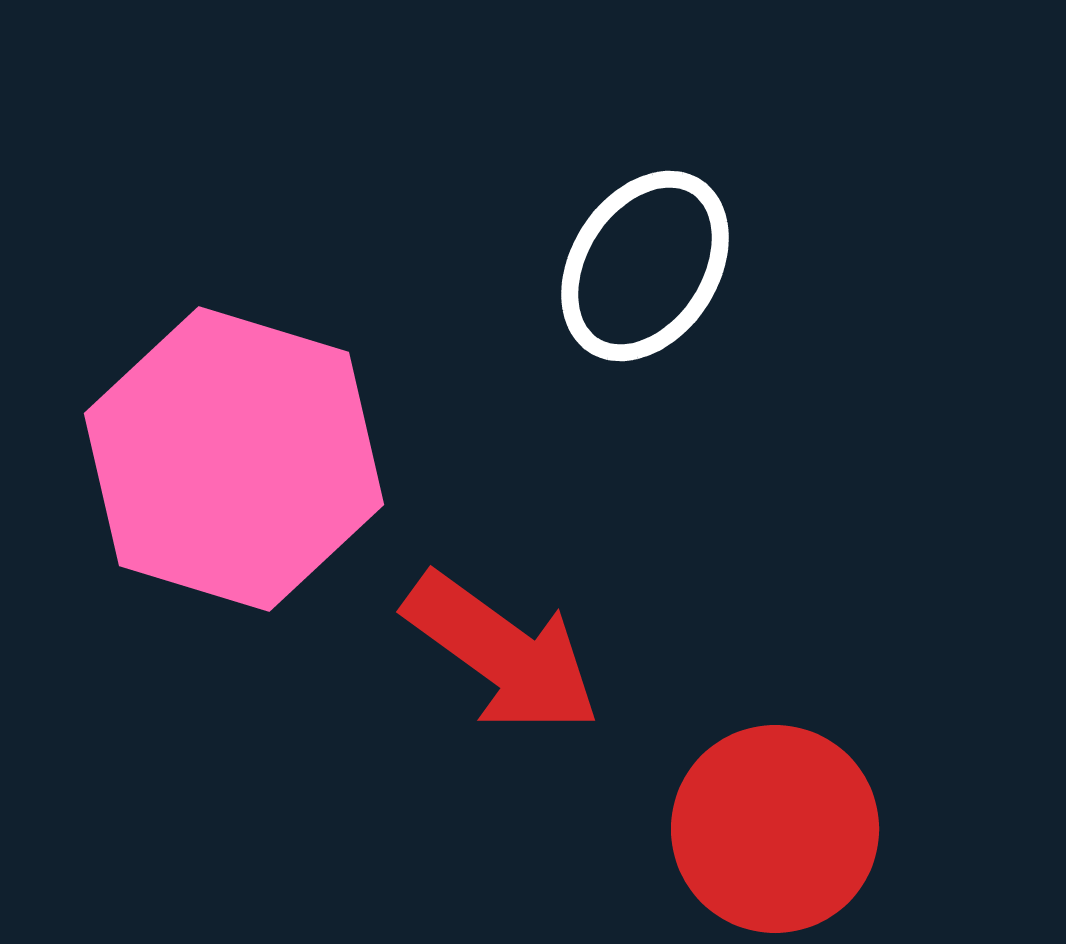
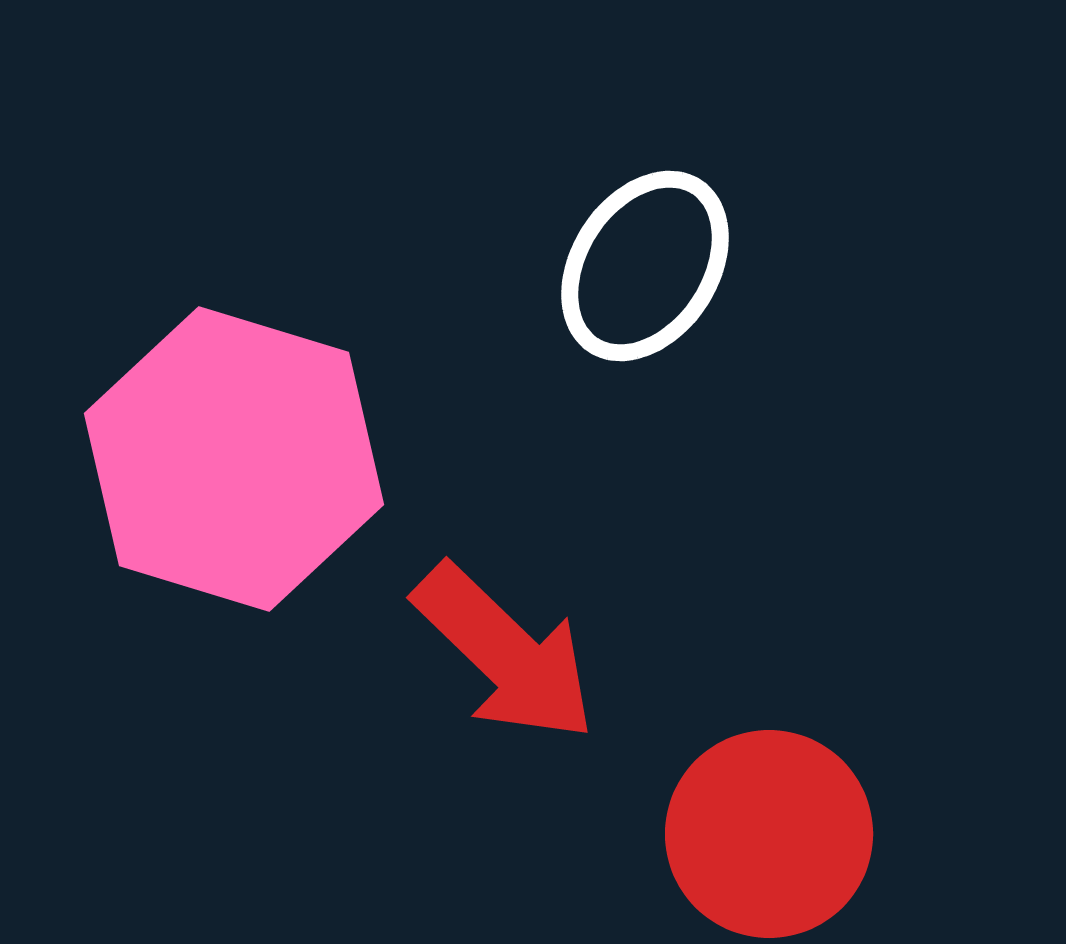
red arrow: moved 3 px right; rotated 8 degrees clockwise
red circle: moved 6 px left, 5 px down
